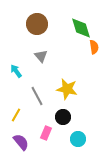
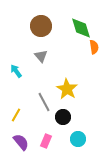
brown circle: moved 4 px right, 2 px down
yellow star: rotated 20 degrees clockwise
gray line: moved 7 px right, 6 px down
pink rectangle: moved 8 px down
